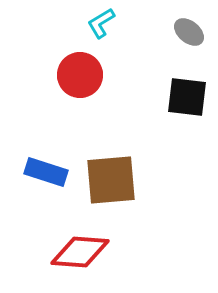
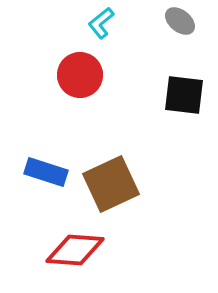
cyan L-shape: rotated 8 degrees counterclockwise
gray ellipse: moved 9 px left, 11 px up
black square: moved 3 px left, 2 px up
brown square: moved 4 px down; rotated 20 degrees counterclockwise
red diamond: moved 5 px left, 2 px up
